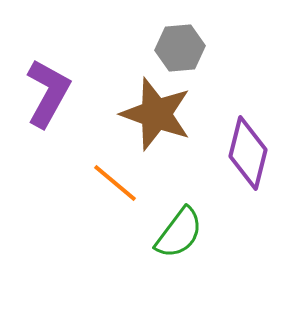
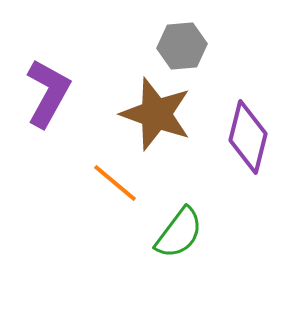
gray hexagon: moved 2 px right, 2 px up
purple diamond: moved 16 px up
